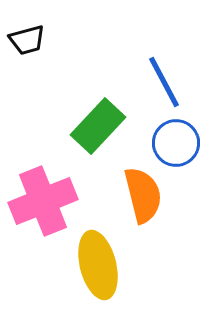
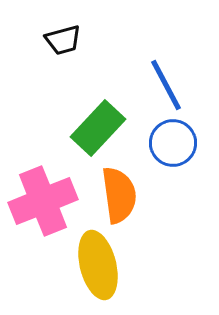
black trapezoid: moved 36 px right
blue line: moved 2 px right, 3 px down
green rectangle: moved 2 px down
blue circle: moved 3 px left
orange semicircle: moved 24 px left; rotated 6 degrees clockwise
